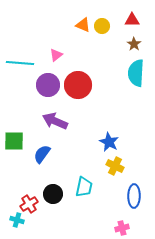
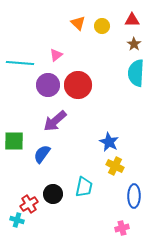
orange triangle: moved 5 px left, 2 px up; rotated 21 degrees clockwise
purple arrow: rotated 65 degrees counterclockwise
